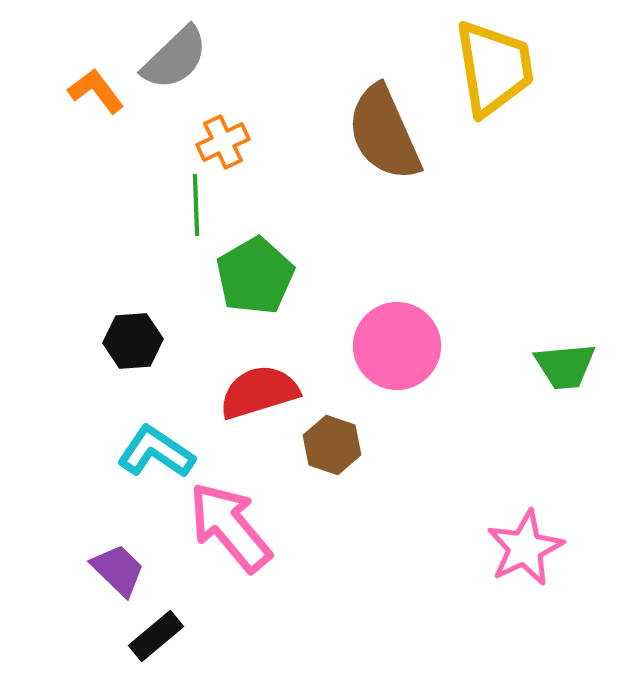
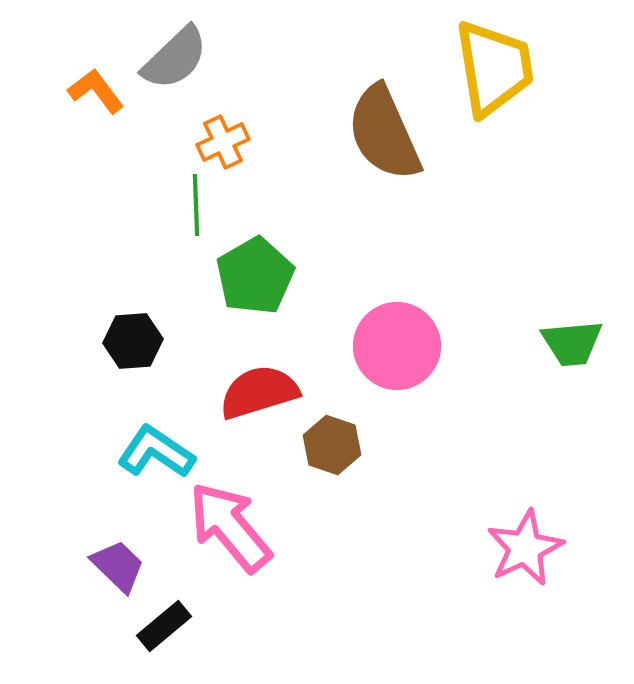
green trapezoid: moved 7 px right, 23 px up
purple trapezoid: moved 4 px up
black rectangle: moved 8 px right, 10 px up
